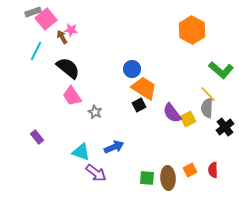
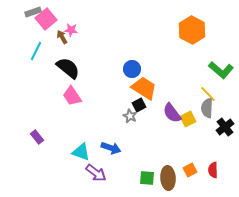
gray star: moved 35 px right, 4 px down
blue arrow: moved 3 px left, 1 px down; rotated 42 degrees clockwise
